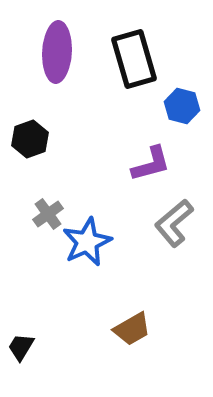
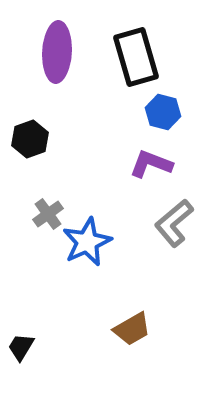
black rectangle: moved 2 px right, 2 px up
blue hexagon: moved 19 px left, 6 px down
purple L-shape: rotated 144 degrees counterclockwise
